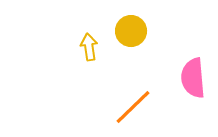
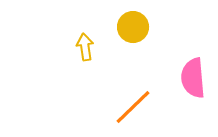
yellow circle: moved 2 px right, 4 px up
yellow arrow: moved 4 px left
